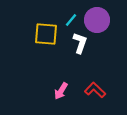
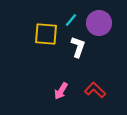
purple circle: moved 2 px right, 3 px down
white L-shape: moved 2 px left, 4 px down
